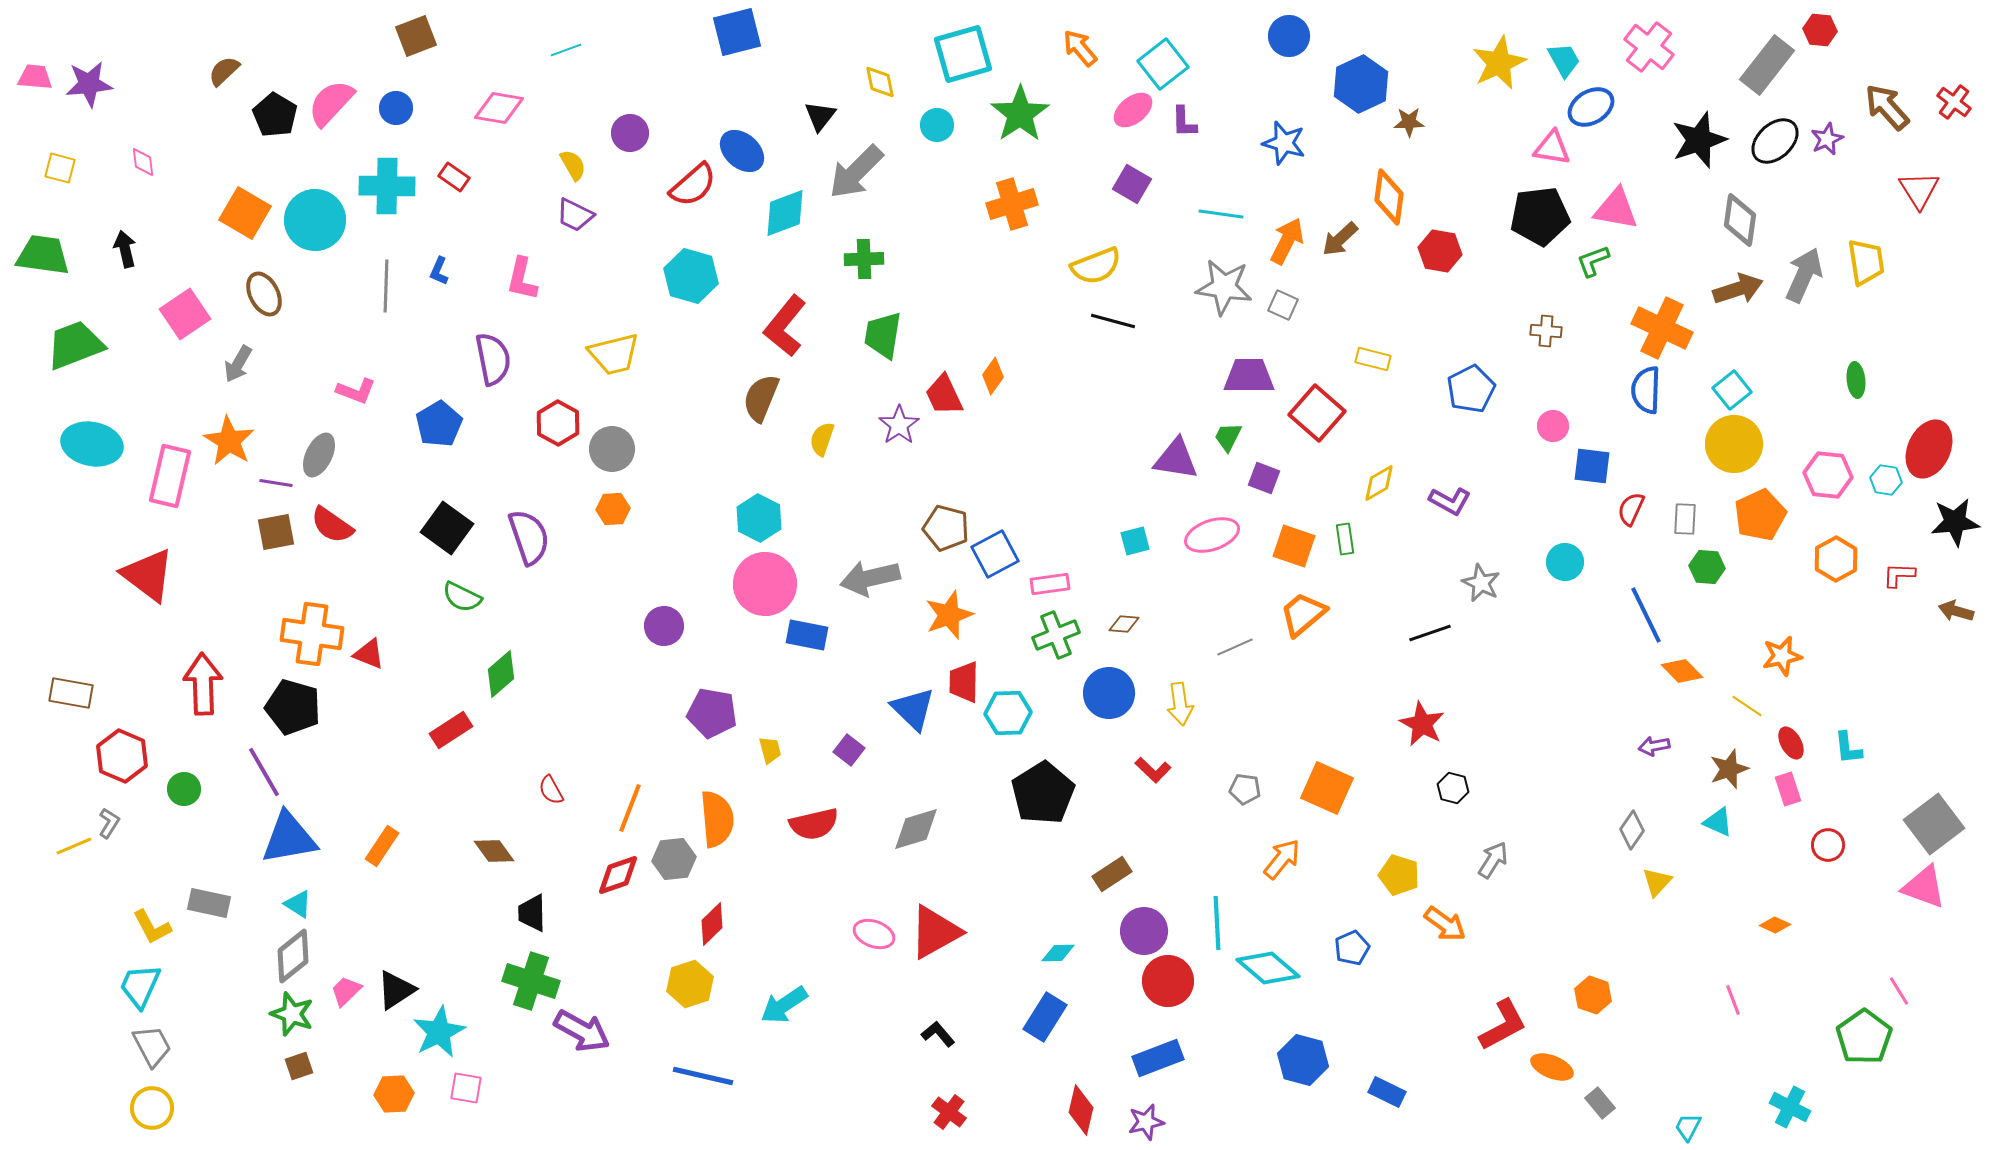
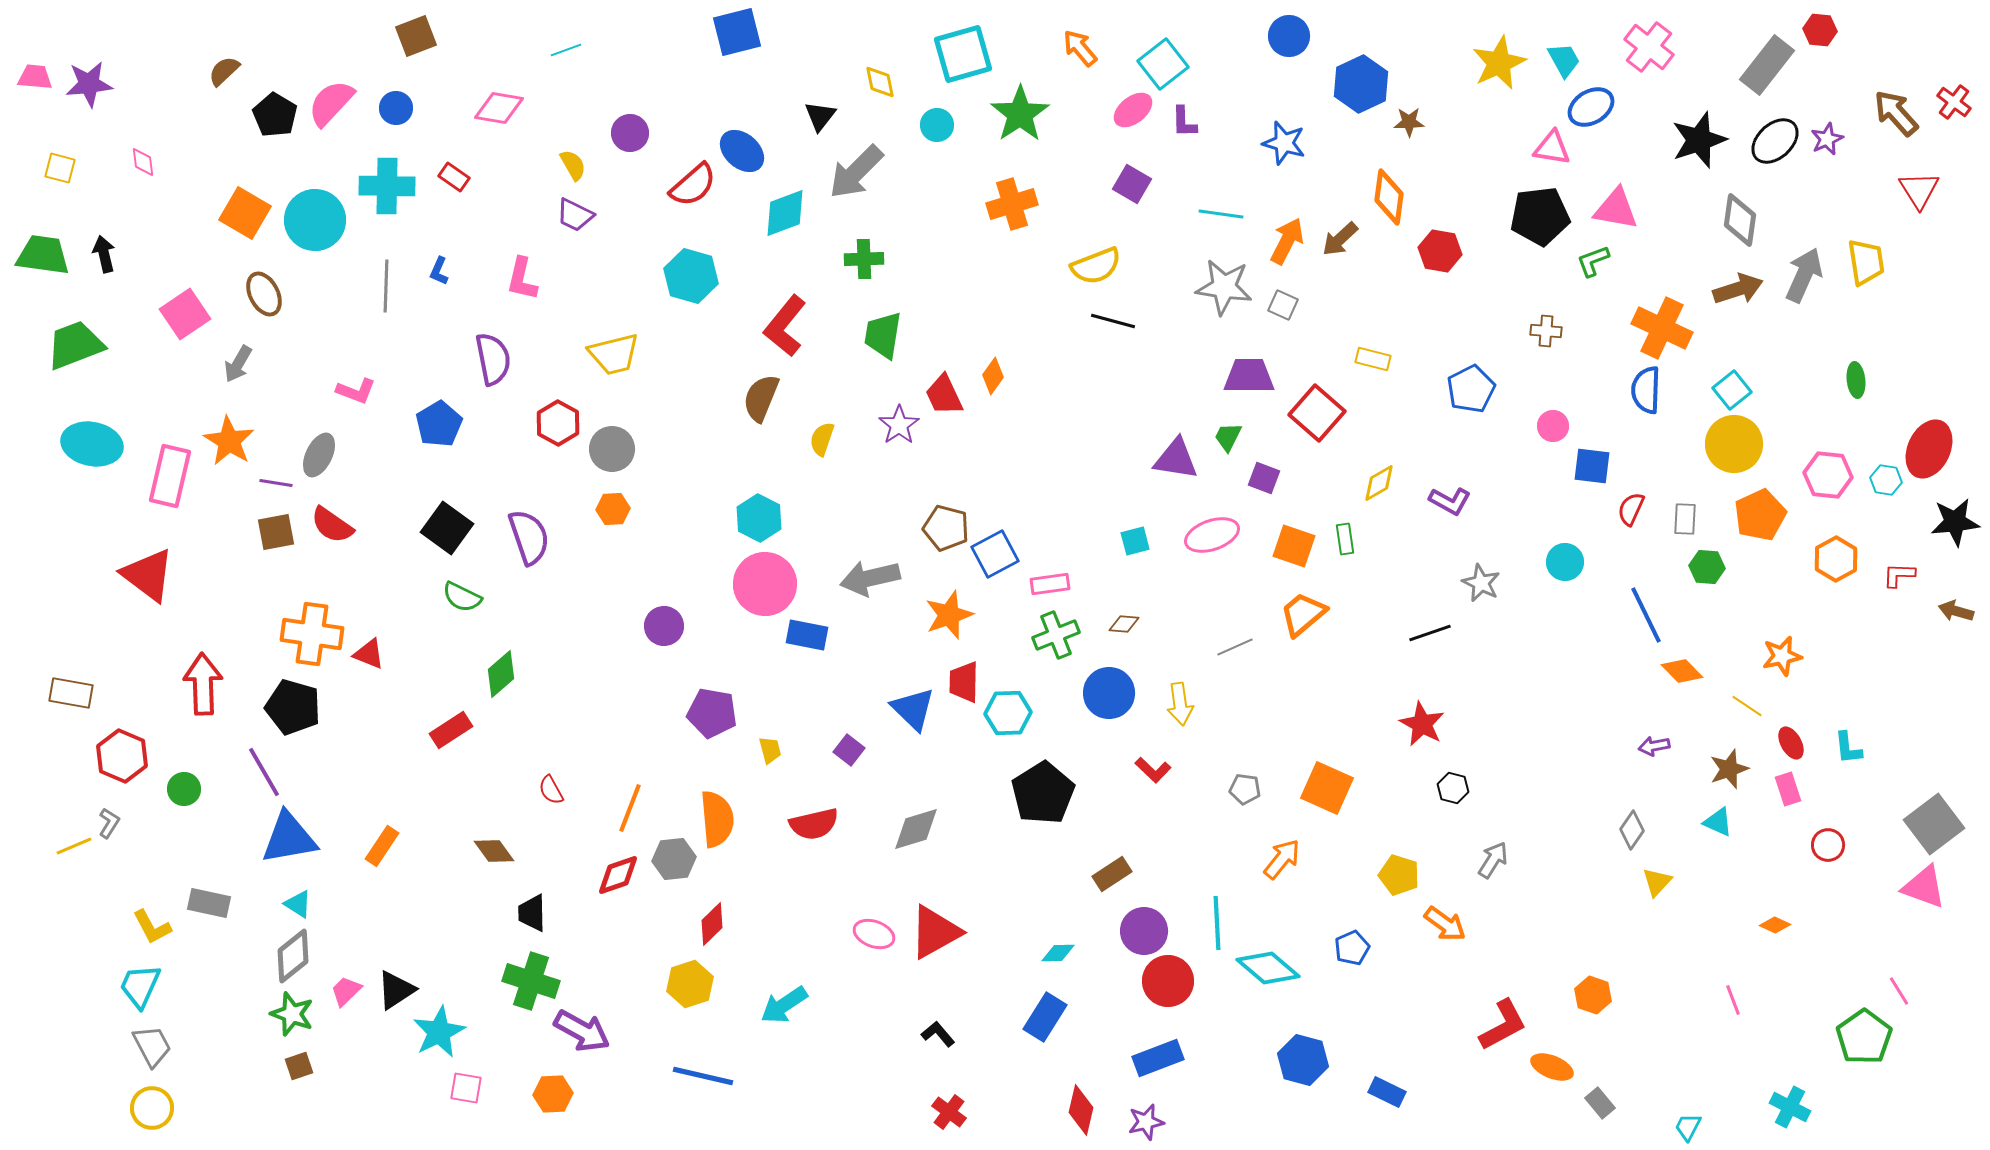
brown arrow at (1887, 107): moved 9 px right, 6 px down
black arrow at (125, 249): moved 21 px left, 5 px down
orange hexagon at (394, 1094): moved 159 px right
